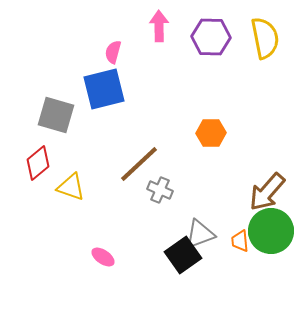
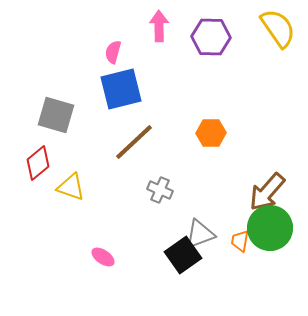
yellow semicircle: moved 13 px right, 10 px up; rotated 24 degrees counterclockwise
blue square: moved 17 px right
brown line: moved 5 px left, 22 px up
green circle: moved 1 px left, 3 px up
orange trapezoid: rotated 15 degrees clockwise
